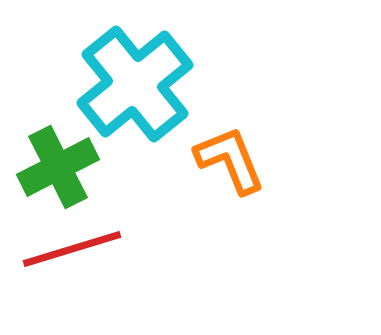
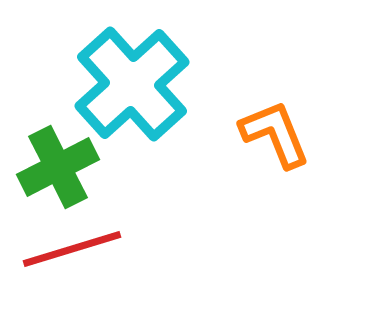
cyan cross: moved 3 px left; rotated 3 degrees counterclockwise
orange L-shape: moved 45 px right, 26 px up
